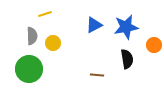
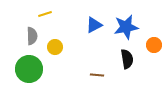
yellow circle: moved 2 px right, 4 px down
